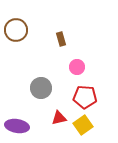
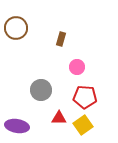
brown circle: moved 2 px up
brown rectangle: rotated 32 degrees clockwise
gray circle: moved 2 px down
red triangle: rotated 14 degrees clockwise
